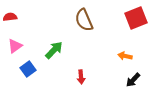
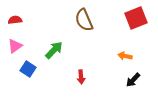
red semicircle: moved 5 px right, 3 px down
blue square: rotated 21 degrees counterclockwise
